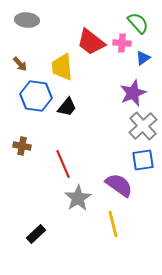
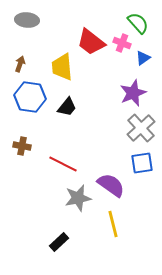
pink cross: rotated 18 degrees clockwise
brown arrow: rotated 119 degrees counterclockwise
blue hexagon: moved 6 px left, 1 px down
gray cross: moved 2 px left, 2 px down
blue square: moved 1 px left, 3 px down
red line: rotated 40 degrees counterclockwise
purple semicircle: moved 8 px left
gray star: rotated 20 degrees clockwise
black rectangle: moved 23 px right, 8 px down
